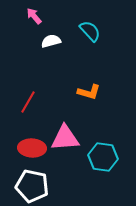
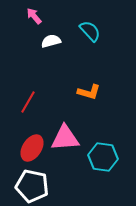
red ellipse: rotated 60 degrees counterclockwise
